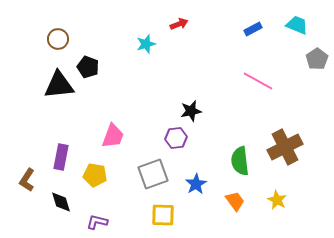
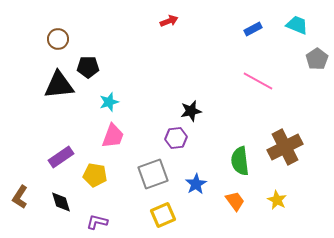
red arrow: moved 10 px left, 3 px up
cyan star: moved 37 px left, 58 px down
black pentagon: rotated 20 degrees counterclockwise
purple rectangle: rotated 45 degrees clockwise
brown L-shape: moved 7 px left, 17 px down
yellow square: rotated 25 degrees counterclockwise
